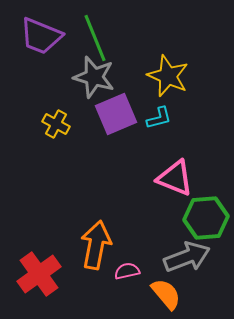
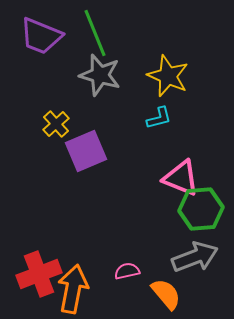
green line: moved 5 px up
gray star: moved 6 px right, 2 px up
purple square: moved 30 px left, 37 px down
yellow cross: rotated 20 degrees clockwise
pink triangle: moved 6 px right
green hexagon: moved 5 px left, 9 px up
orange arrow: moved 23 px left, 44 px down
gray arrow: moved 8 px right
red cross: rotated 15 degrees clockwise
